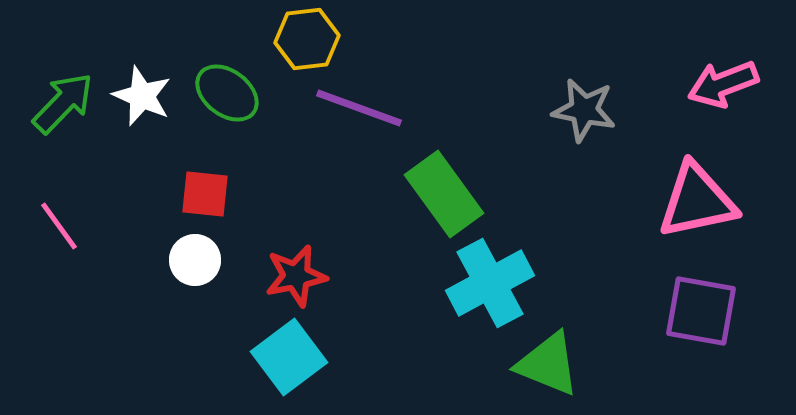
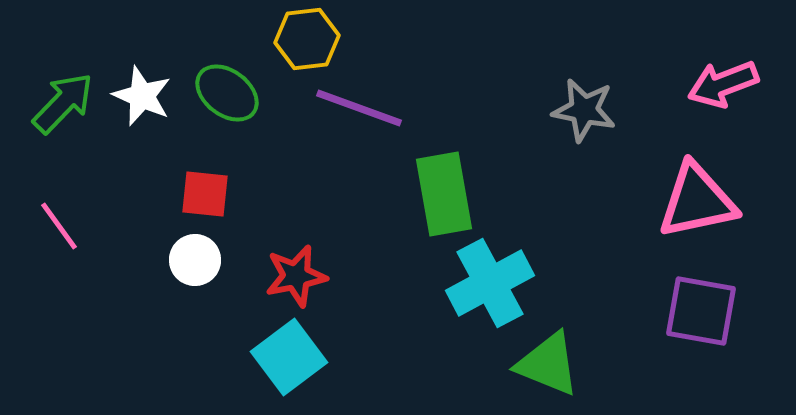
green rectangle: rotated 26 degrees clockwise
